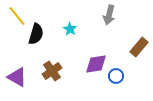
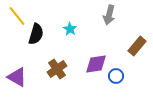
brown rectangle: moved 2 px left, 1 px up
brown cross: moved 5 px right, 2 px up
